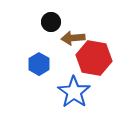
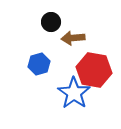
red hexagon: moved 12 px down
blue hexagon: rotated 15 degrees clockwise
blue star: moved 1 px down
